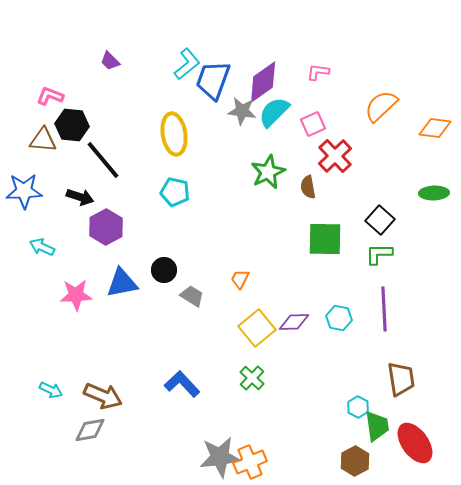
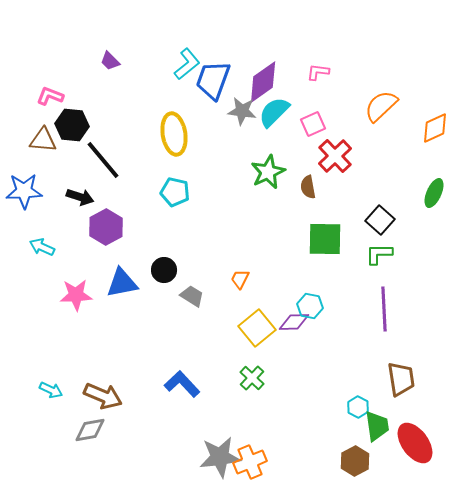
orange diamond at (435, 128): rotated 32 degrees counterclockwise
green ellipse at (434, 193): rotated 64 degrees counterclockwise
cyan hexagon at (339, 318): moved 29 px left, 12 px up
